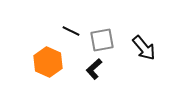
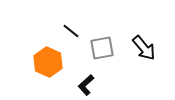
black line: rotated 12 degrees clockwise
gray square: moved 8 px down
black L-shape: moved 8 px left, 16 px down
